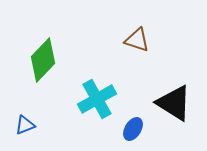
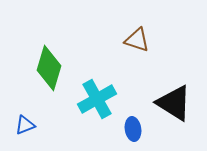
green diamond: moved 6 px right, 8 px down; rotated 27 degrees counterclockwise
blue ellipse: rotated 40 degrees counterclockwise
